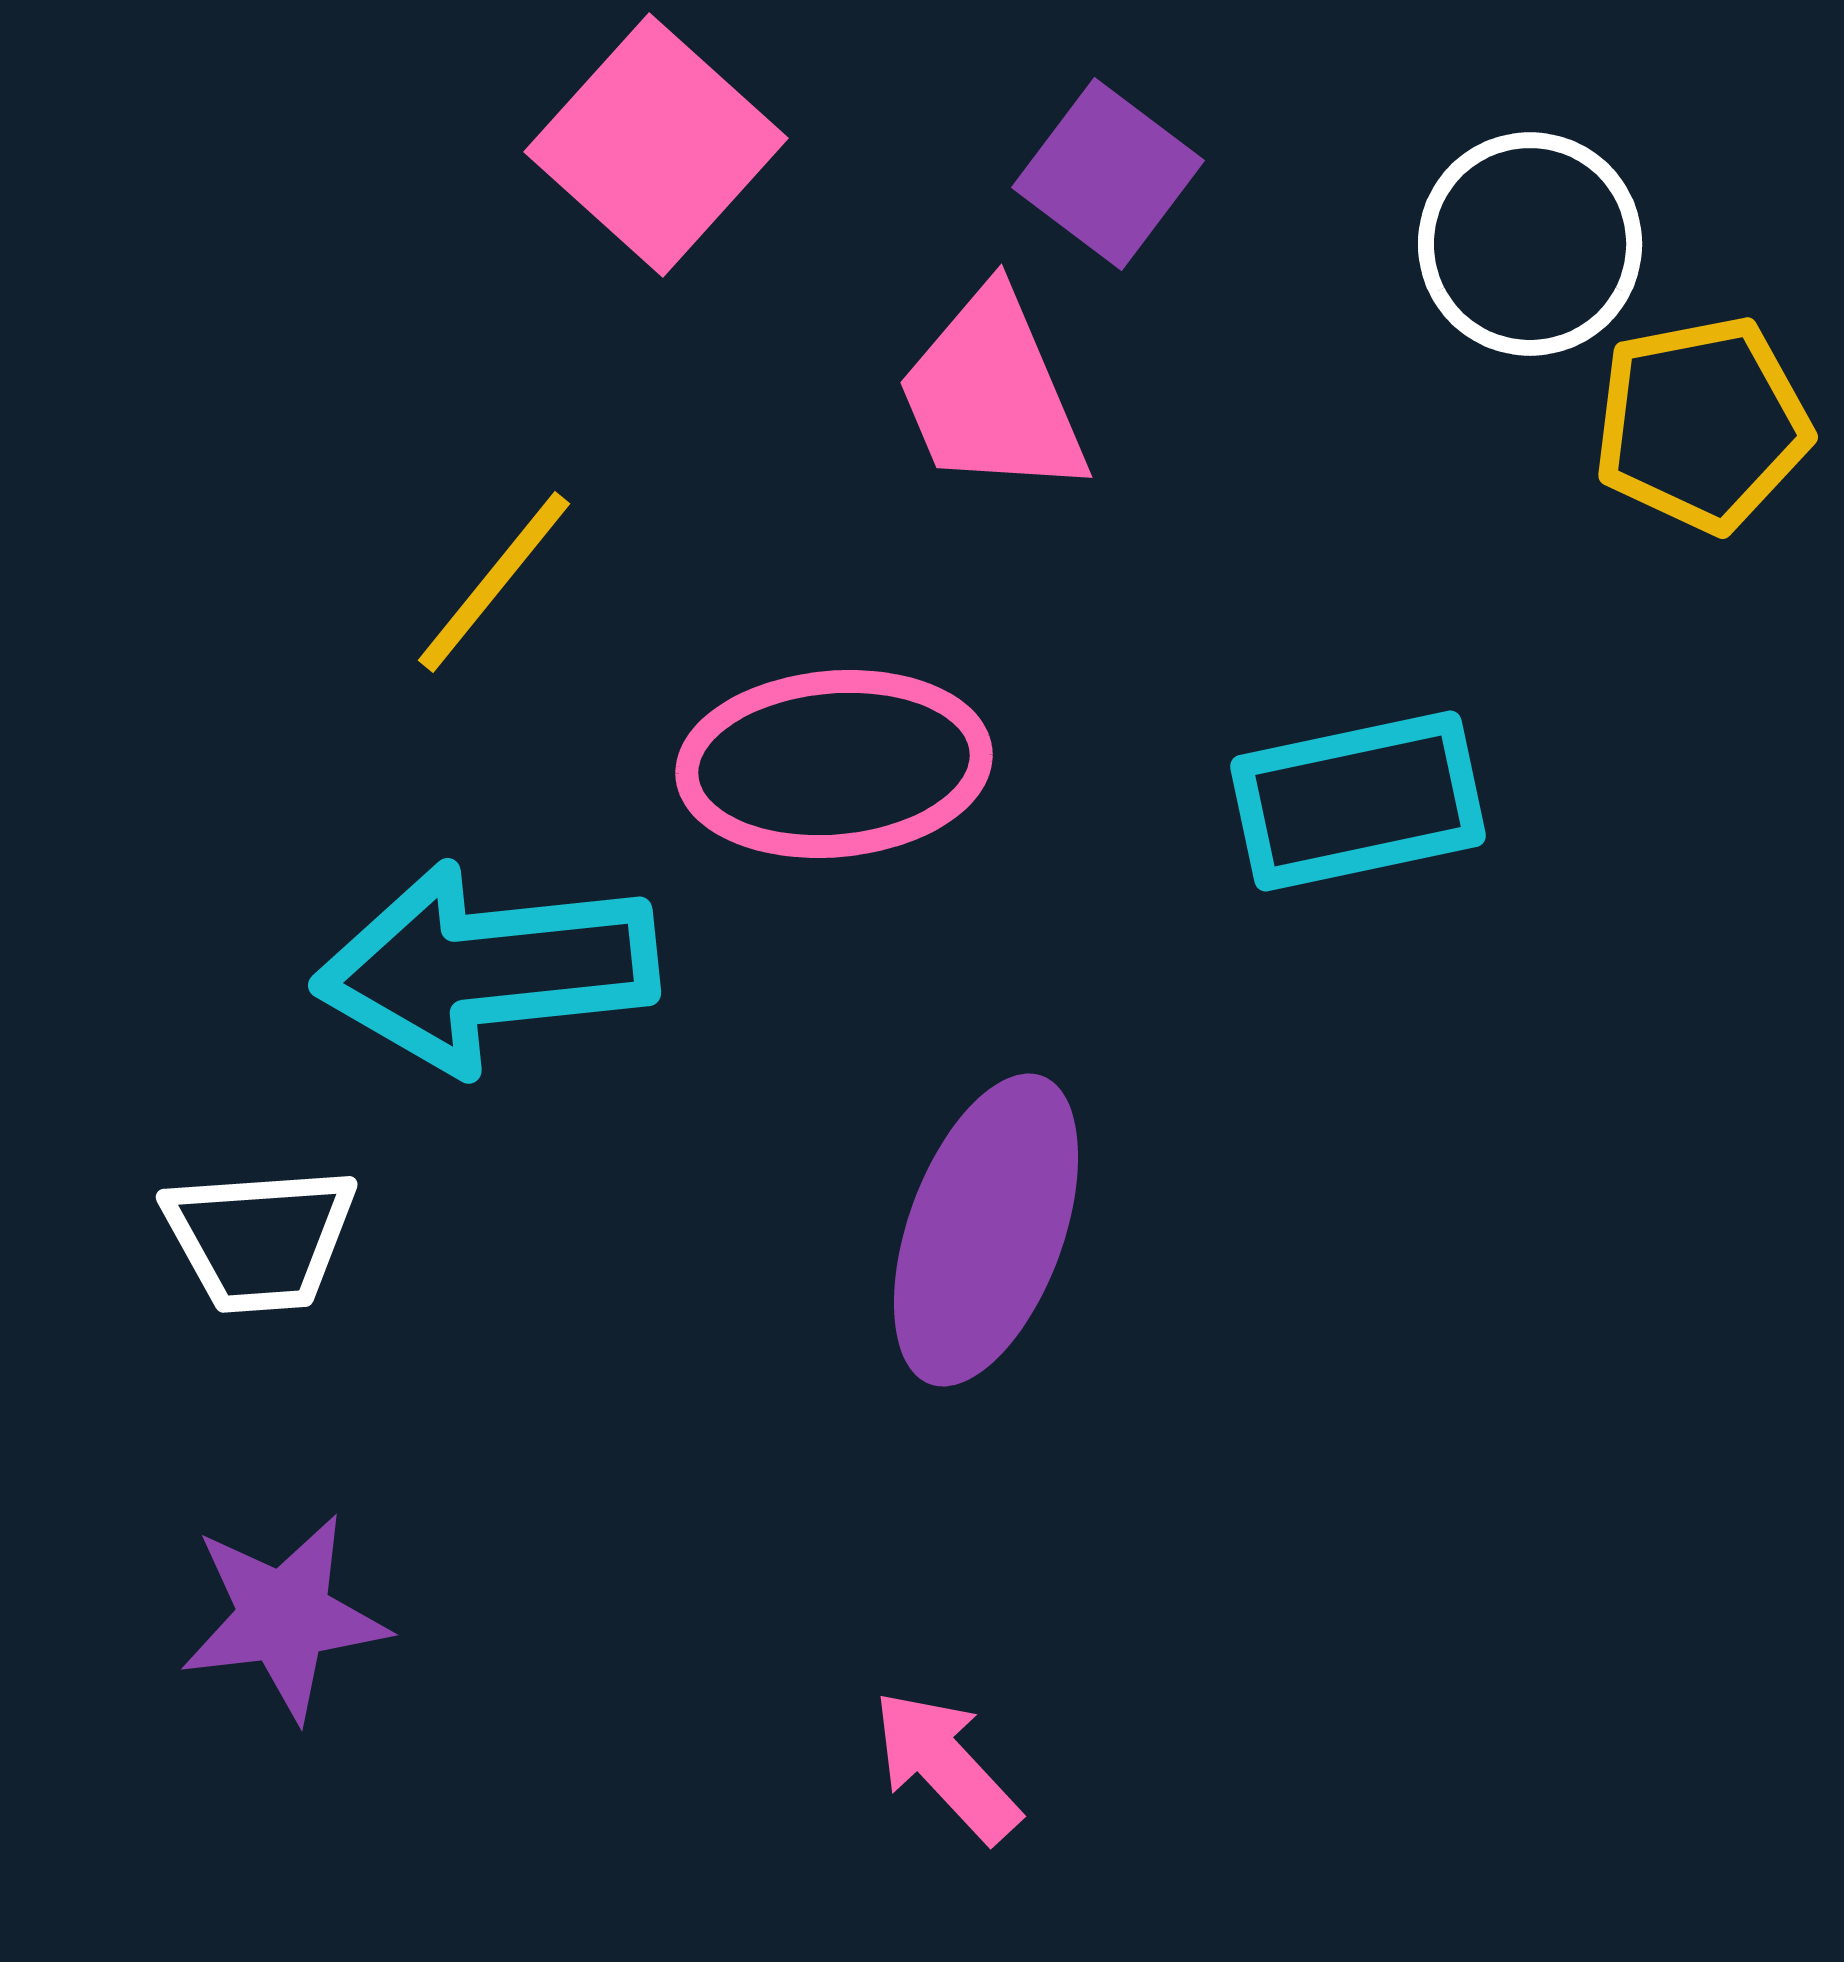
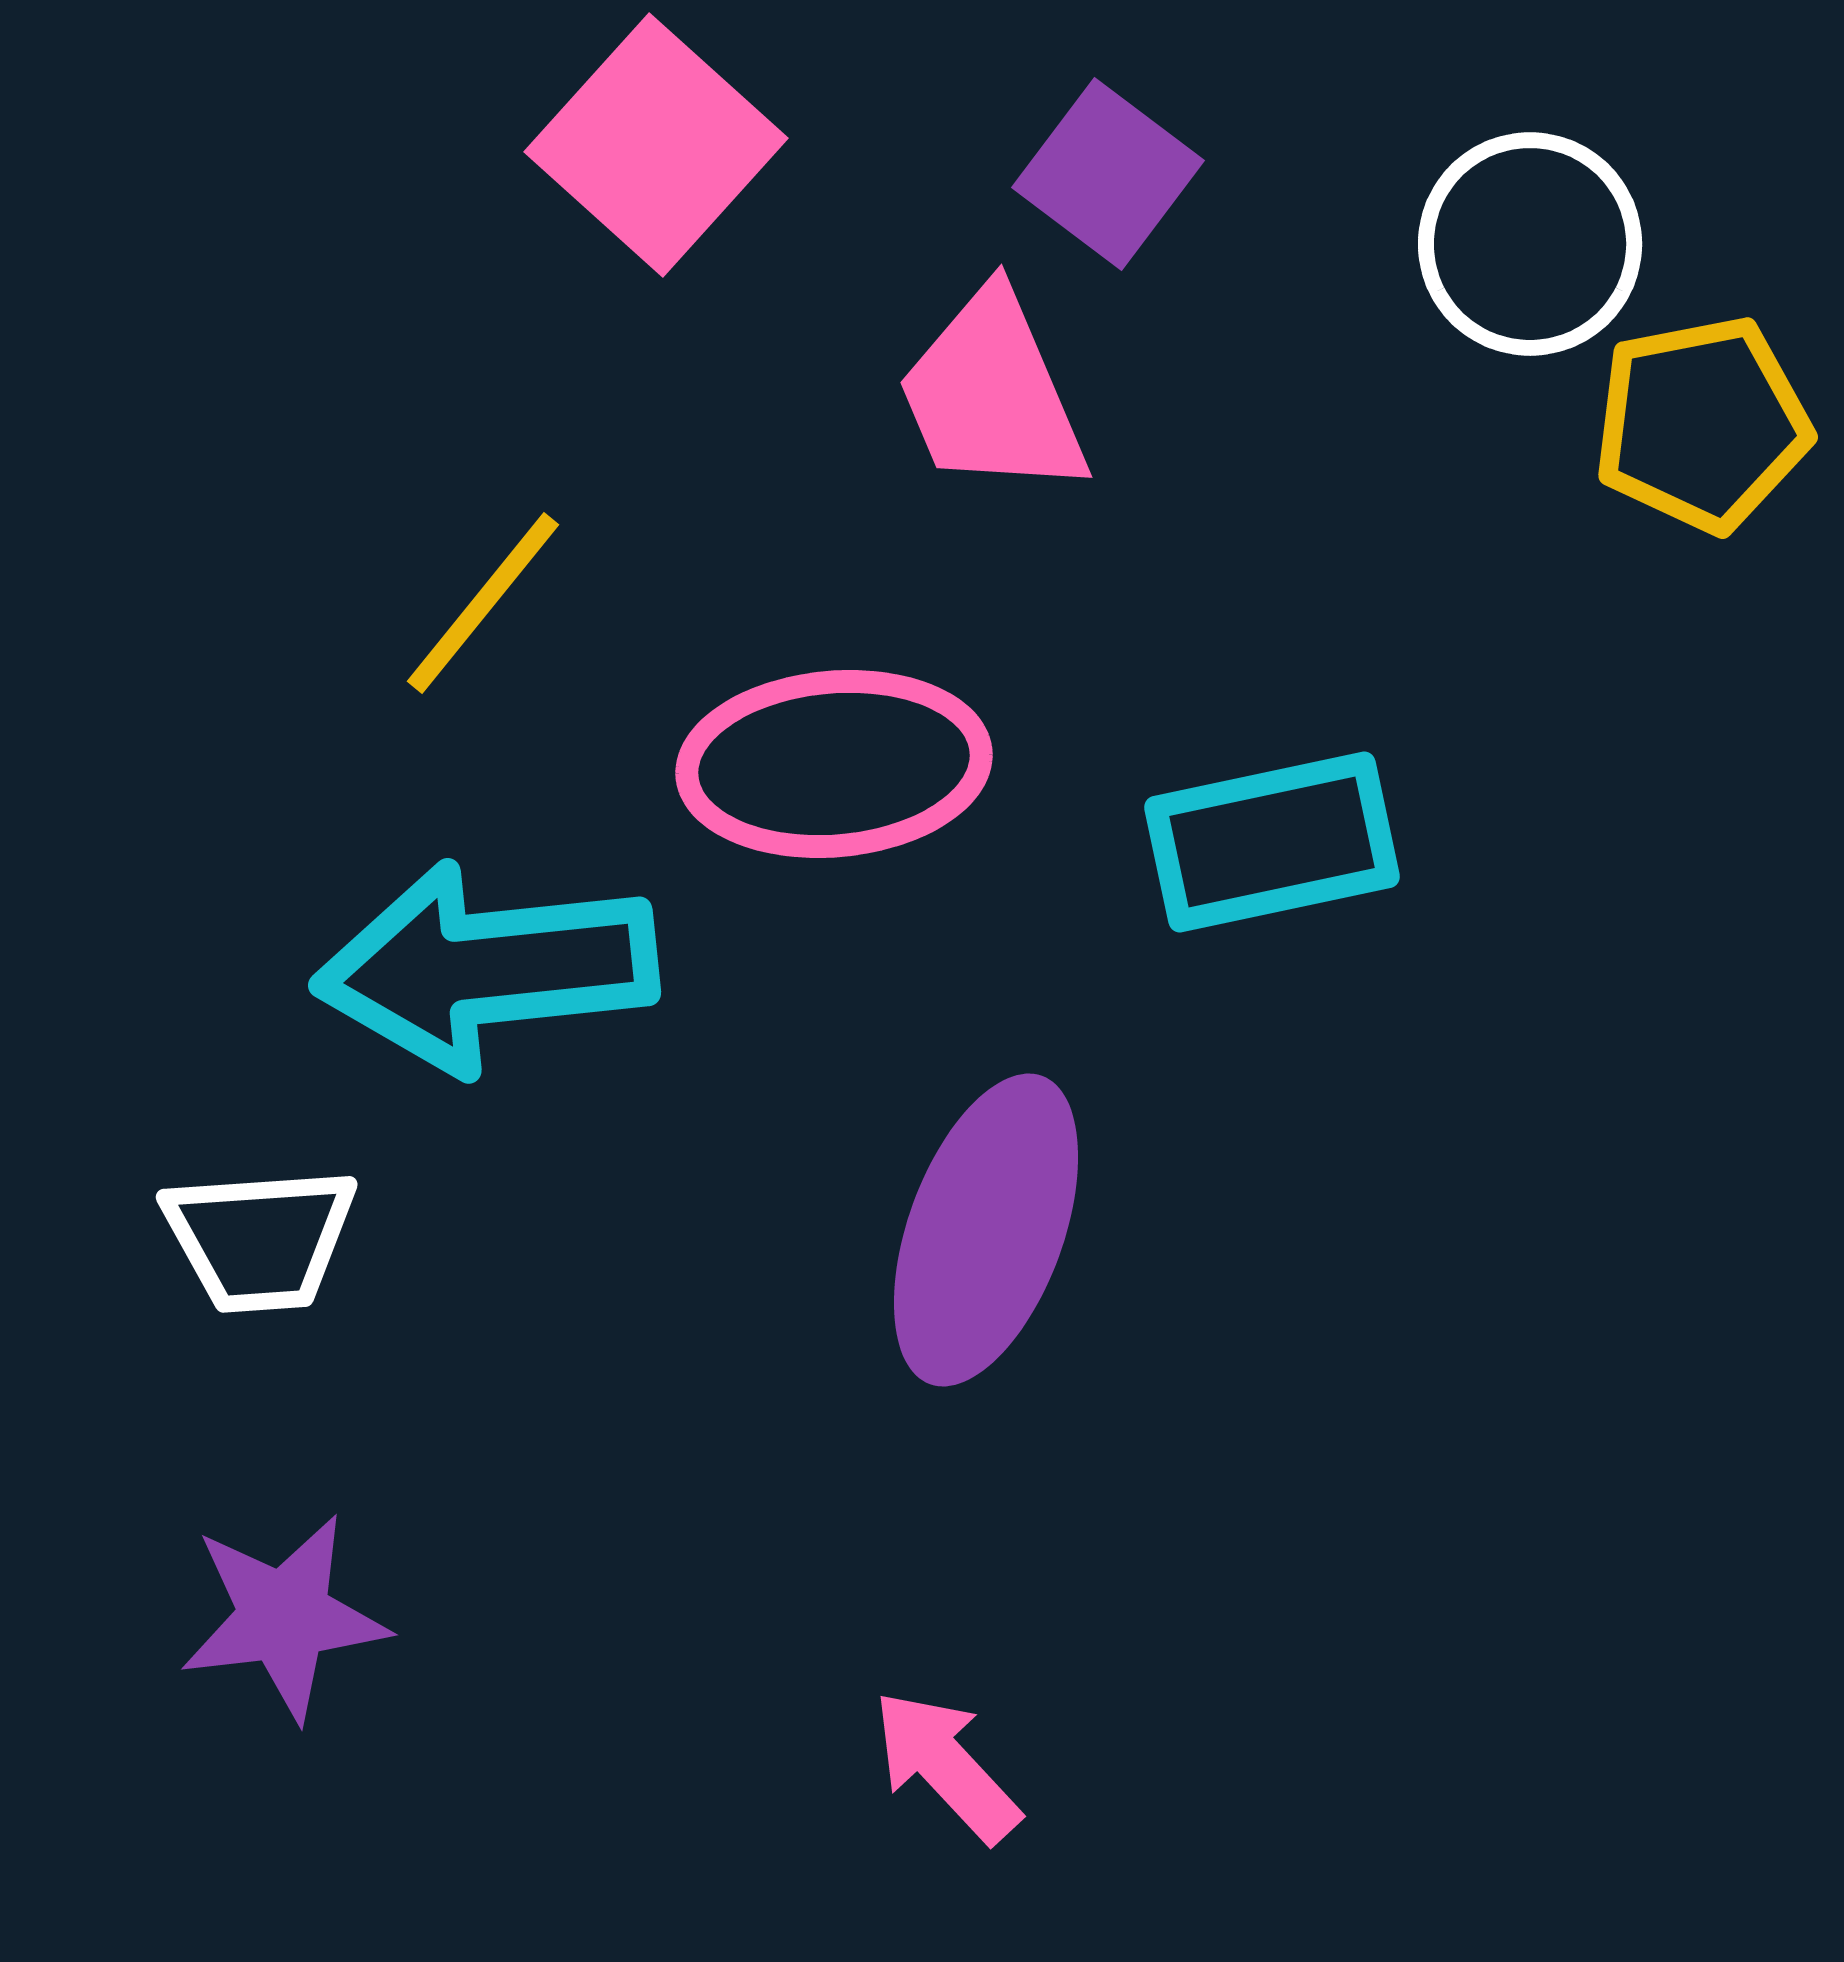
yellow line: moved 11 px left, 21 px down
cyan rectangle: moved 86 px left, 41 px down
